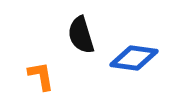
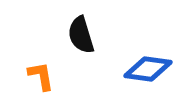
blue diamond: moved 14 px right, 11 px down
